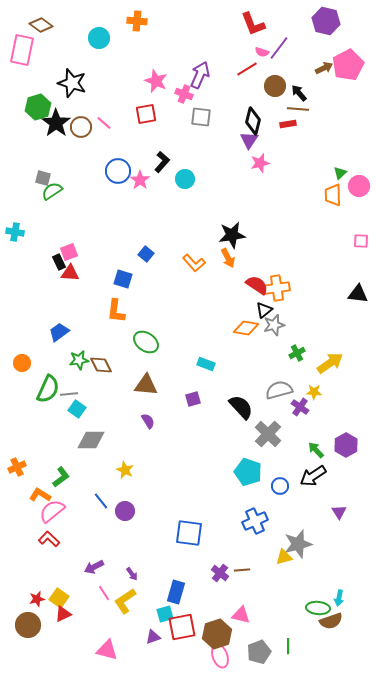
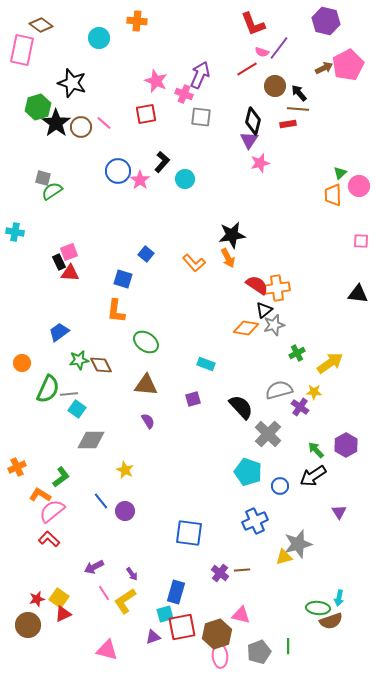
pink ellipse at (220, 656): rotated 15 degrees clockwise
